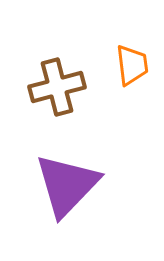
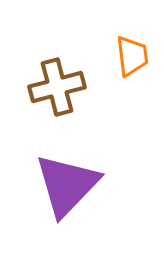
orange trapezoid: moved 9 px up
